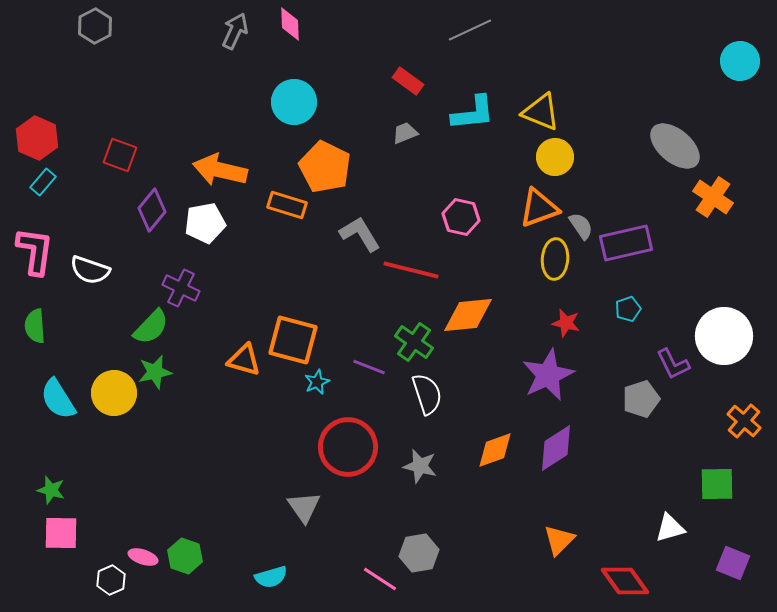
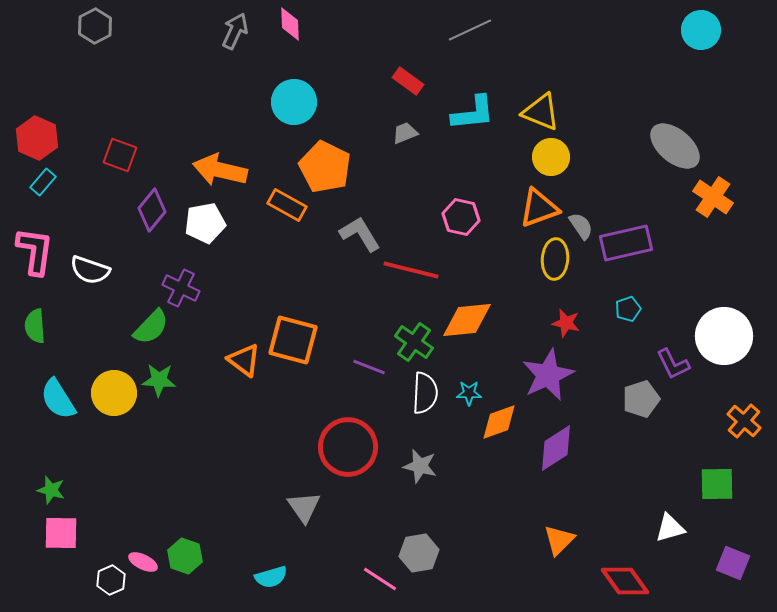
cyan circle at (740, 61): moved 39 px left, 31 px up
yellow circle at (555, 157): moved 4 px left
orange rectangle at (287, 205): rotated 12 degrees clockwise
orange diamond at (468, 315): moved 1 px left, 5 px down
orange triangle at (244, 360): rotated 21 degrees clockwise
green star at (155, 372): moved 4 px right, 8 px down; rotated 16 degrees clockwise
cyan star at (317, 382): moved 152 px right, 11 px down; rotated 25 degrees clockwise
white semicircle at (427, 394): moved 2 px left, 1 px up; rotated 21 degrees clockwise
orange diamond at (495, 450): moved 4 px right, 28 px up
pink ellipse at (143, 557): moved 5 px down; rotated 8 degrees clockwise
